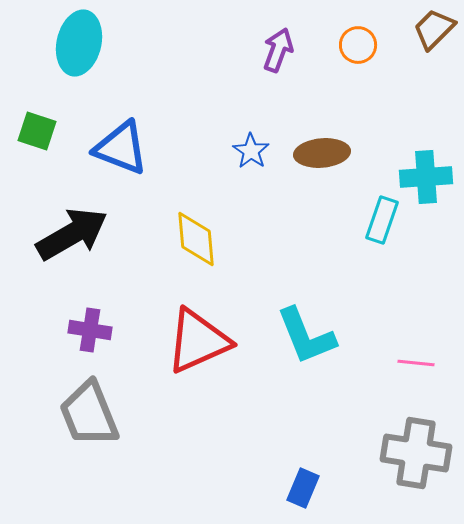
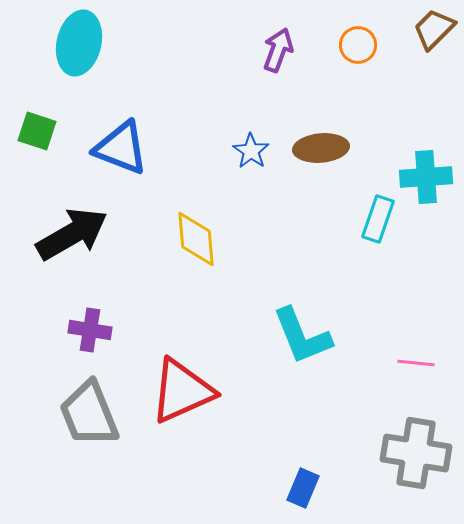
brown ellipse: moved 1 px left, 5 px up
cyan rectangle: moved 4 px left, 1 px up
cyan L-shape: moved 4 px left
red triangle: moved 16 px left, 50 px down
